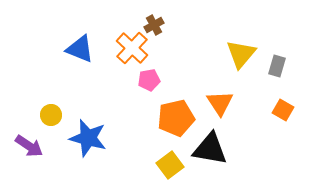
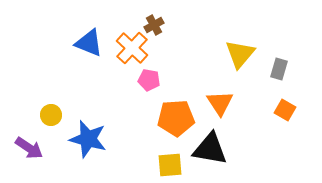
blue triangle: moved 9 px right, 6 px up
yellow triangle: moved 1 px left
gray rectangle: moved 2 px right, 3 px down
pink pentagon: rotated 20 degrees clockwise
orange square: moved 2 px right
orange pentagon: rotated 9 degrees clockwise
blue star: moved 1 px down
purple arrow: moved 2 px down
yellow square: rotated 32 degrees clockwise
